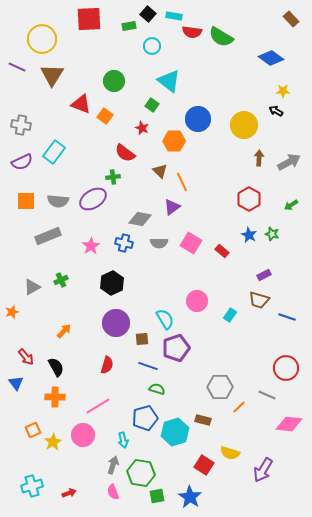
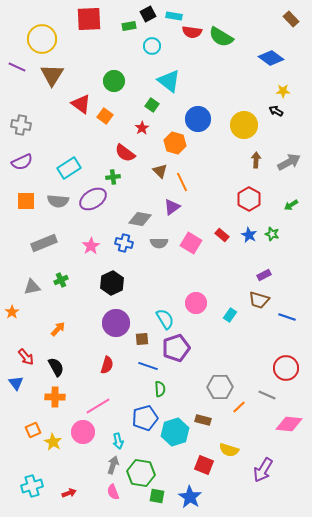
black square at (148, 14): rotated 21 degrees clockwise
red triangle at (81, 104): rotated 15 degrees clockwise
red star at (142, 128): rotated 16 degrees clockwise
orange hexagon at (174, 141): moved 1 px right, 2 px down; rotated 15 degrees clockwise
cyan rectangle at (54, 152): moved 15 px right, 16 px down; rotated 20 degrees clockwise
brown arrow at (259, 158): moved 3 px left, 2 px down
gray rectangle at (48, 236): moved 4 px left, 7 px down
red rectangle at (222, 251): moved 16 px up
gray triangle at (32, 287): rotated 18 degrees clockwise
pink circle at (197, 301): moved 1 px left, 2 px down
orange star at (12, 312): rotated 16 degrees counterclockwise
orange arrow at (64, 331): moved 6 px left, 2 px up
green semicircle at (157, 389): moved 3 px right; rotated 70 degrees clockwise
pink circle at (83, 435): moved 3 px up
cyan arrow at (123, 440): moved 5 px left, 1 px down
yellow star at (53, 442): rotated 12 degrees counterclockwise
yellow semicircle at (230, 453): moved 1 px left, 3 px up
red square at (204, 465): rotated 12 degrees counterclockwise
green square at (157, 496): rotated 21 degrees clockwise
